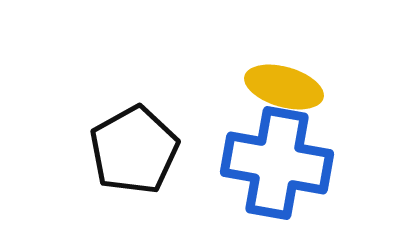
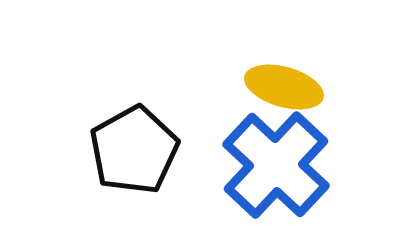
blue cross: moved 1 px left, 2 px down; rotated 33 degrees clockwise
